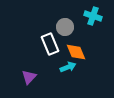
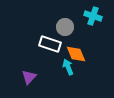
white rectangle: rotated 50 degrees counterclockwise
orange diamond: moved 2 px down
cyan arrow: rotated 91 degrees counterclockwise
